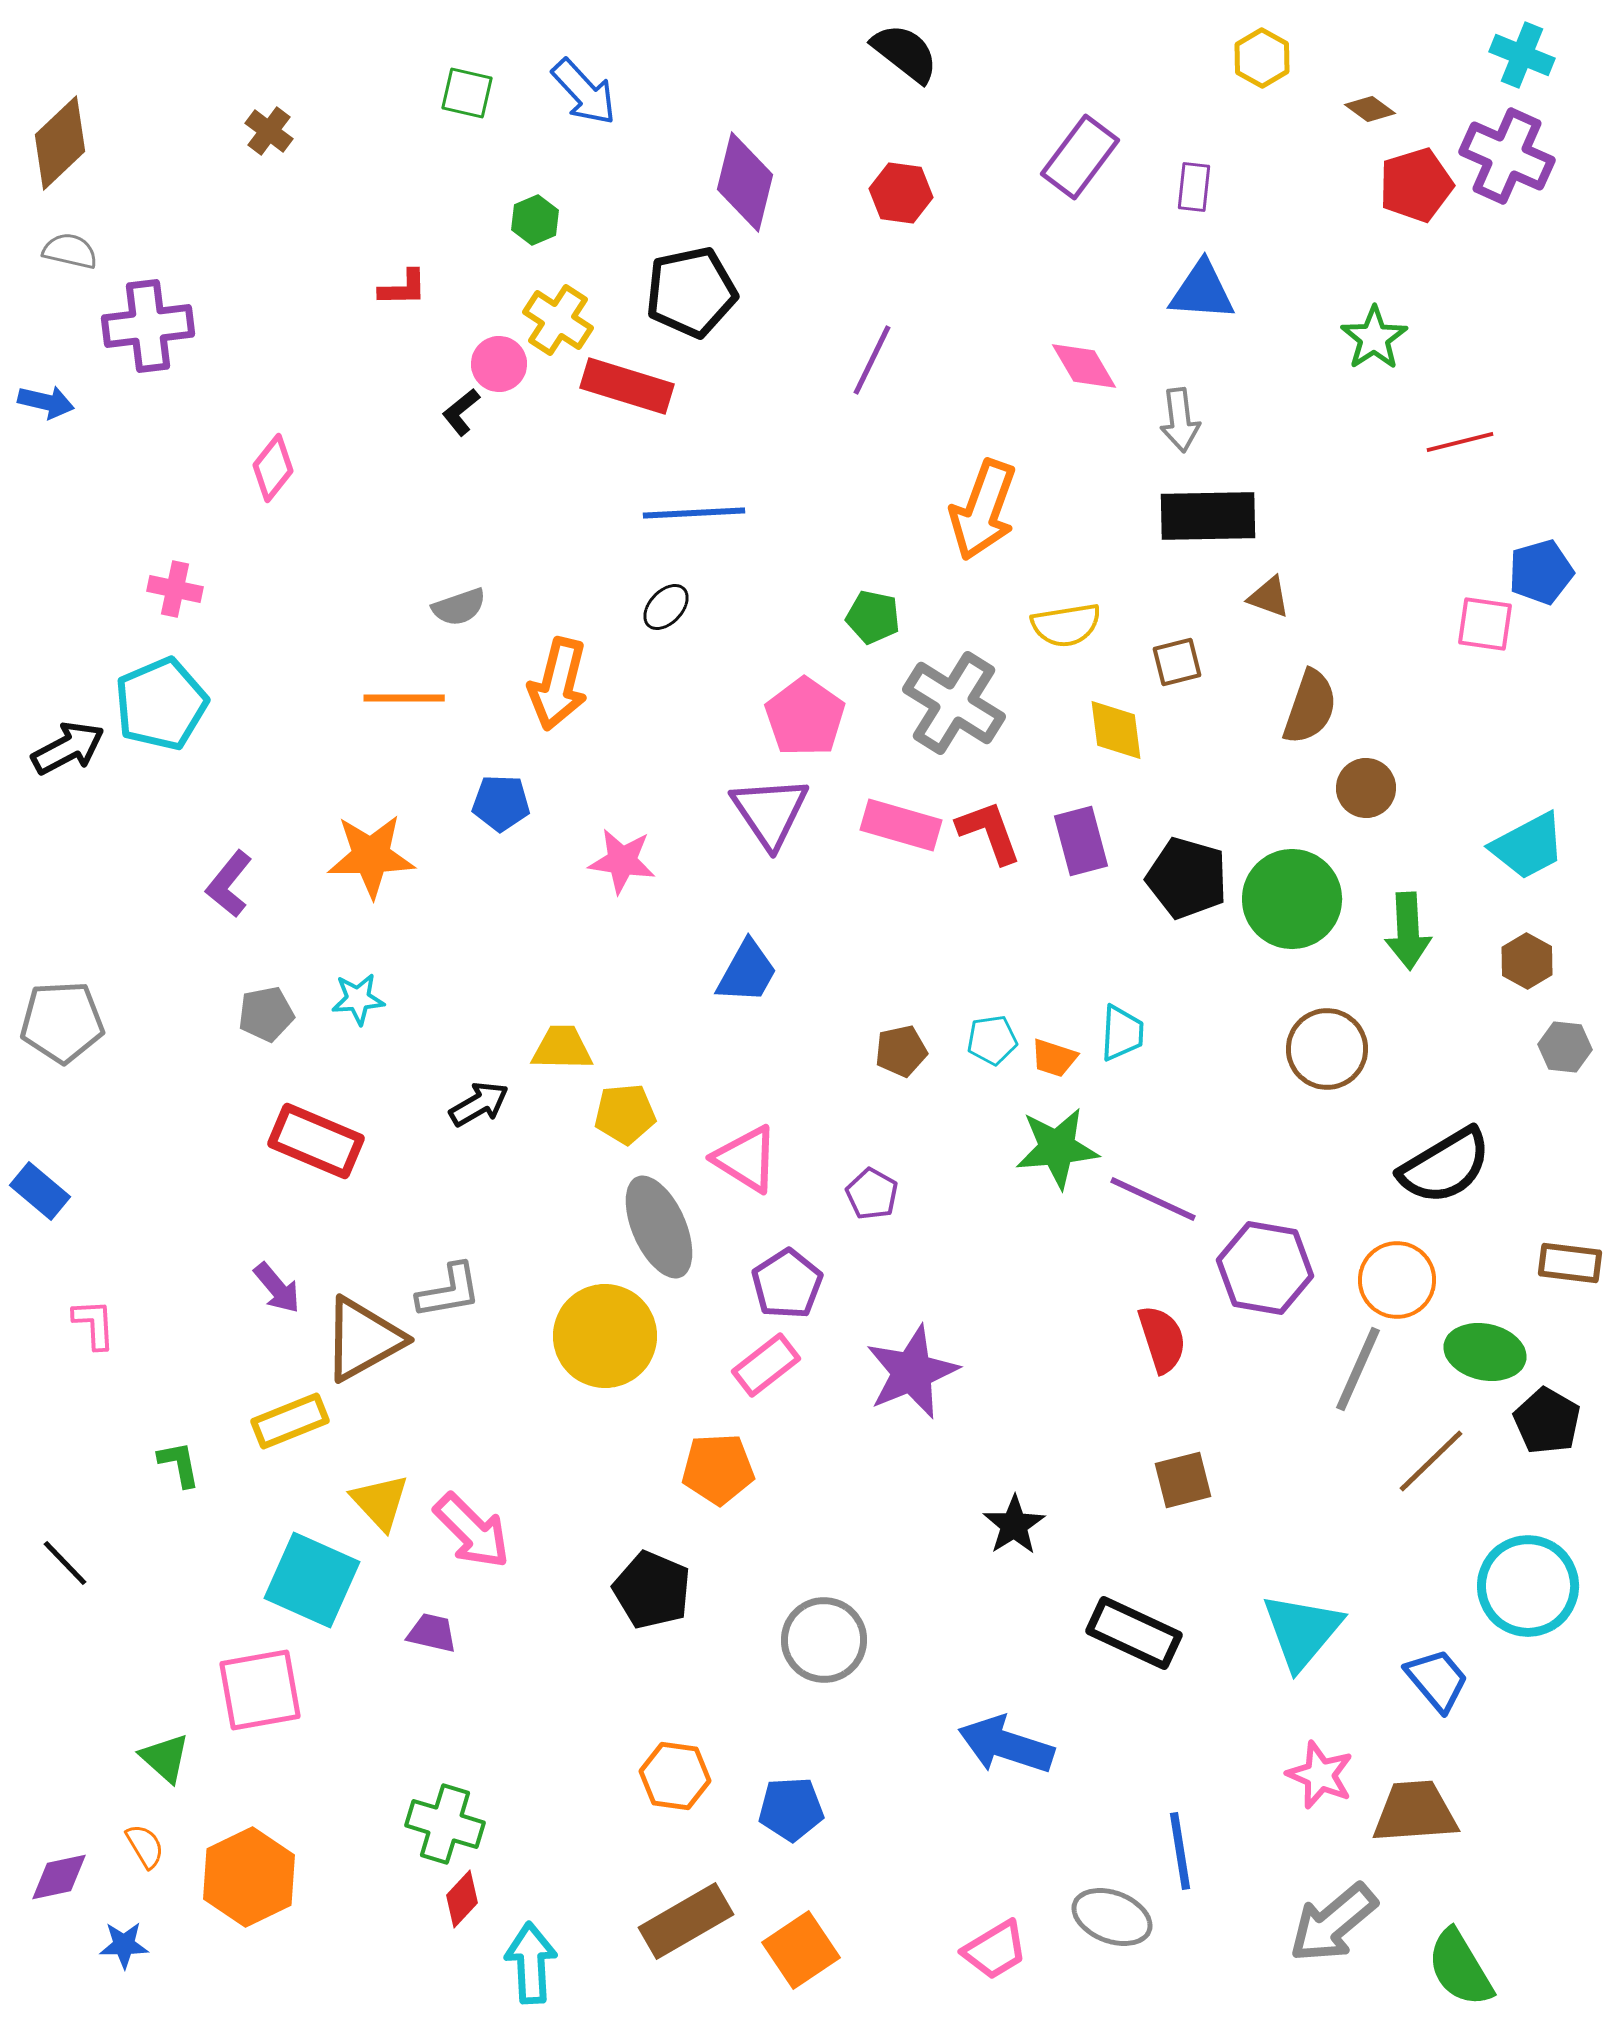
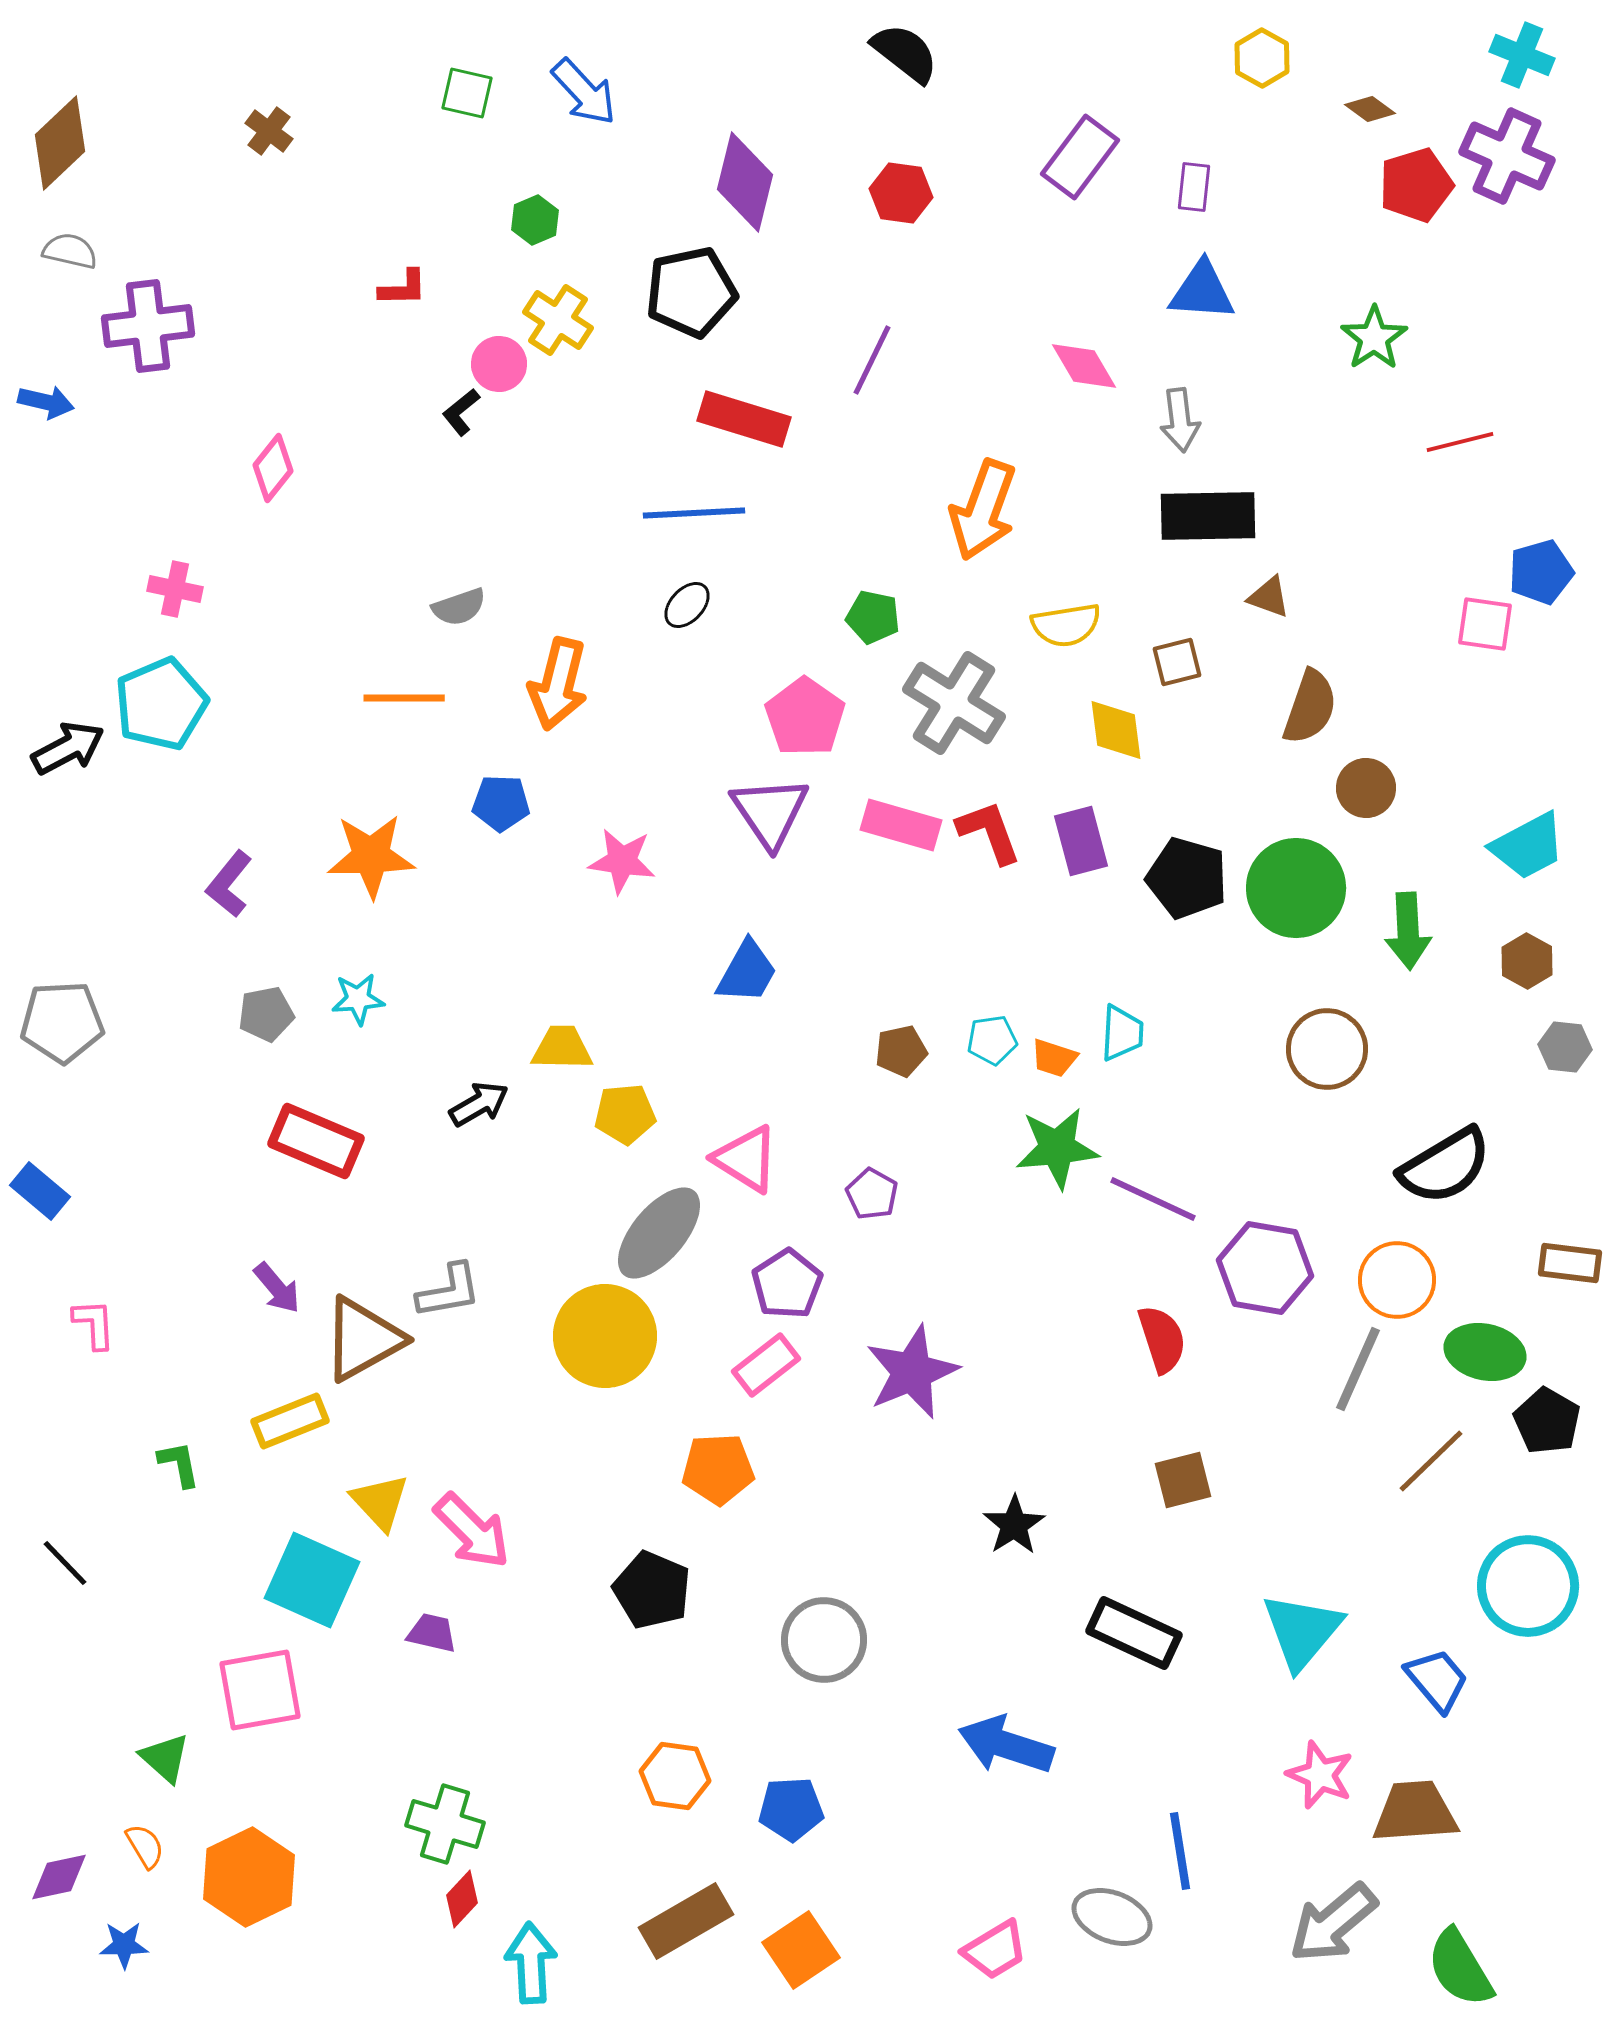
red rectangle at (627, 386): moved 117 px right, 33 px down
black ellipse at (666, 607): moved 21 px right, 2 px up
green circle at (1292, 899): moved 4 px right, 11 px up
gray ellipse at (659, 1227): moved 6 px down; rotated 64 degrees clockwise
